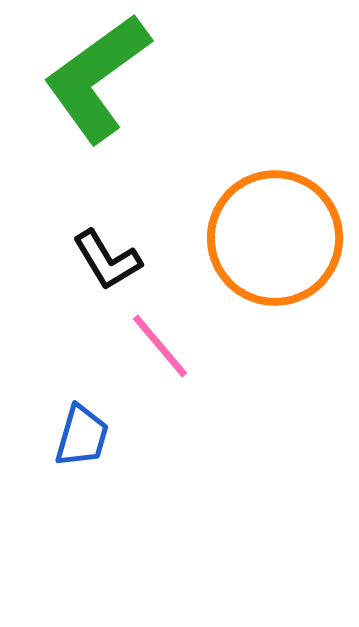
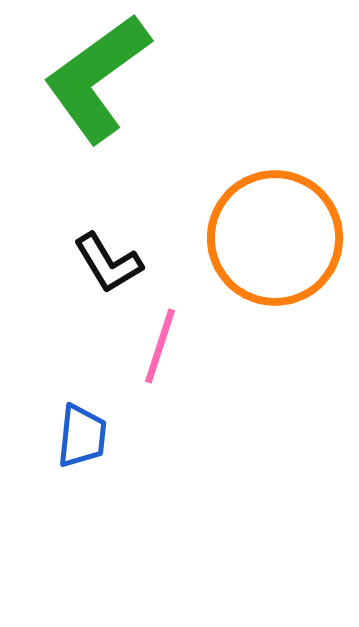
black L-shape: moved 1 px right, 3 px down
pink line: rotated 58 degrees clockwise
blue trapezoid: rotated 10 degrees counterclockwise
